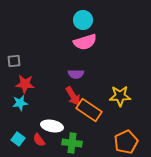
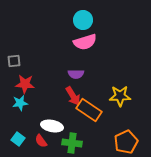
red semicircle: moved 2 px right, 1 px down
